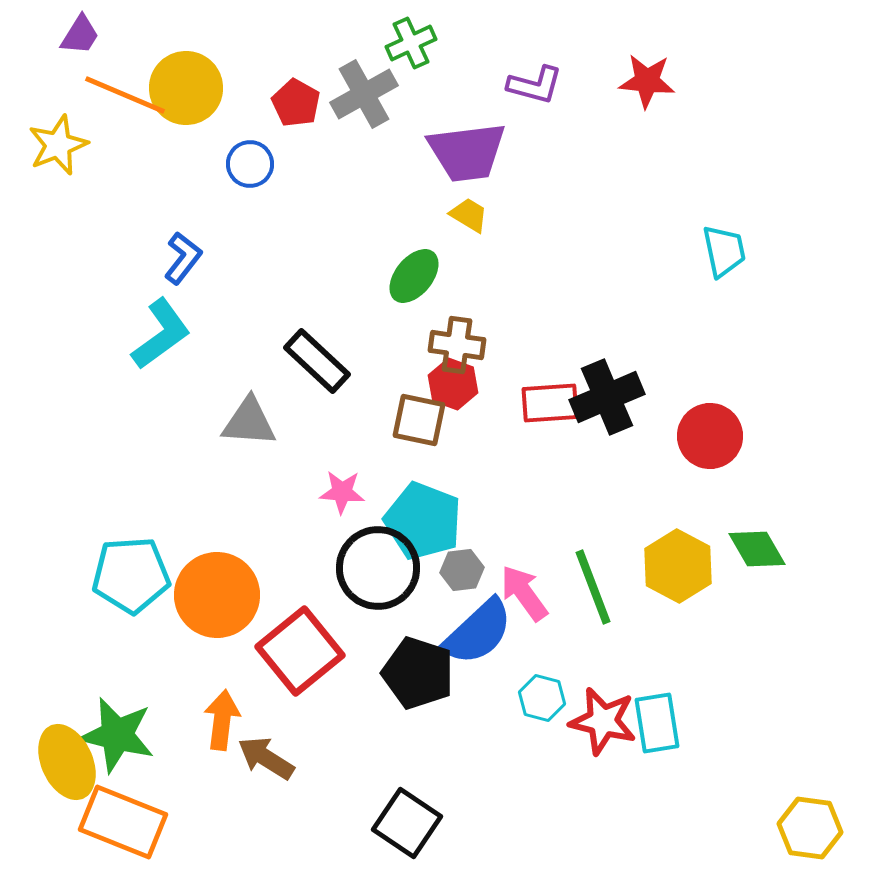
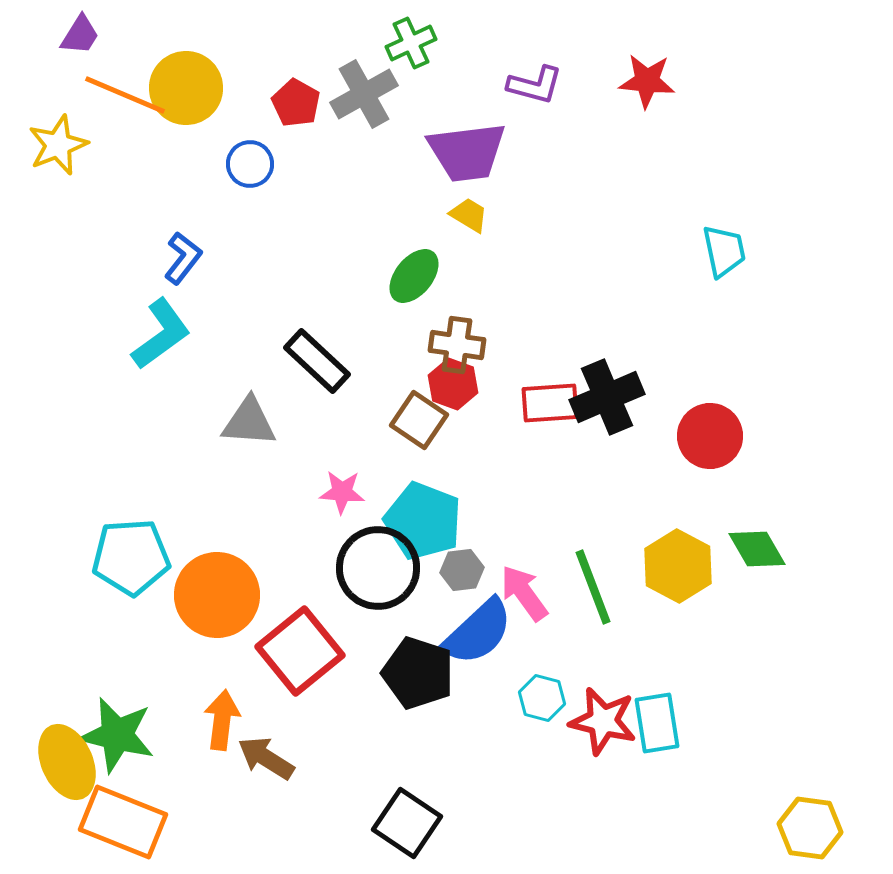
brown square at (419, 420): rotated 22 degrees clockwise
cyan pentagon at (131, 575): moved 18 px up
